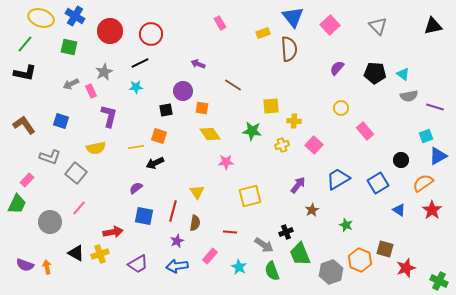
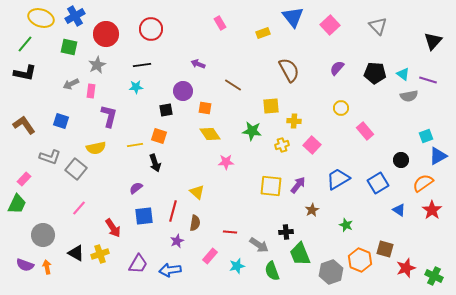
blue cross at (75, 16): rotated 30 degrees clockwise
black triangle at (433, 26): moved 15 px down; rotated 36 degrees counterclockwise
red circle at (110, 31): moved 4 px left, 3 px down
red circle at (151, 34): moved 5 px up
brown semicircle at (289, 49): moved 21 px down; rotated 25 degrees counterclockwise
black line at (140, 63): moved 2 px right, 2 px down; rotated 18 degrees clockwise
gray star at (104, 72): moved 7 px left, 7 px up
pink rectangle at (91, 91): rotated 32 degrees clockwise
purple line at (435, 107): moved 7 px left, 27 px up
orange square at (202, 108): moved 3 px right
pink square at (314, 145): moved 2 px left
yellow line at (136, 147): moved 1 px left, 2 px up
black arrow at (155, 163): rotated 84 degrees counterclockwise
gray square at (76, 173): moved 4 px up
pink rectangle at (27, 180): moved 3 px left, 1 px up
yellow triangle at (197, 192): rotated 14 degrees counterclockwise
yellow square at (250, 196): moved 21 px right, 10 px up; rotated 20 degrees clockwise
blue square at (144, 216): rotated 18 degrees counterclockwise
gray circle at (50, 222): moved 7 px left, 13 px down
red arrow at (113, 232): moved 4 px up; rotated 66 degrees clockwise
black cross at (286, 232): rotated 16 degrees clockwise
gray arrow at (264, 245): moved 5 px left
purple trapezoid at (138, 264): rotated 30 degrees counterclockwise
blue arrow at (177, 266): moved 7 px left, 4 px down
cyan star at (239, 267): moved 2 px left, 1 px up; rotated 28 degrees clockwise
green cross at (439, 281): moved 5 px left, 5 px up
